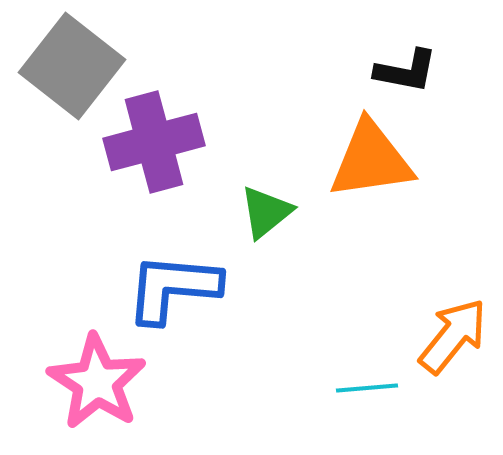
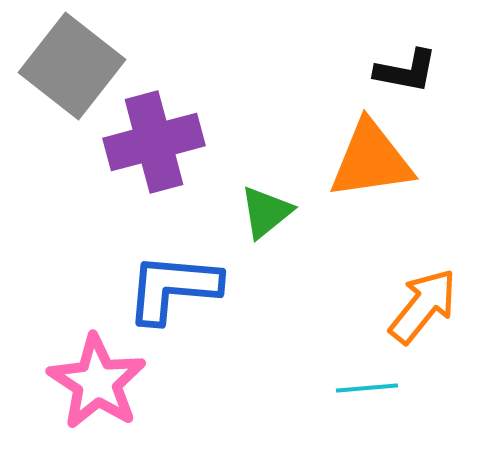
orange arrow: moved 30 px left, 30 px up
